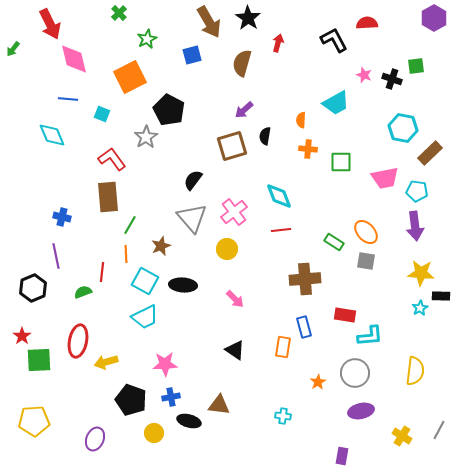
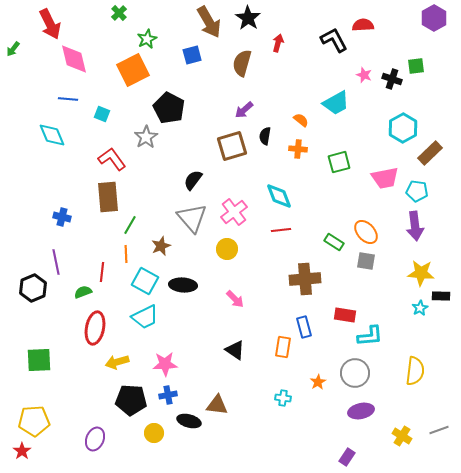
red semicircle at (367, 23): moved 4 px left, 2 px down
orange square at (130, 77): moved 3 px right, 7 px up
black pentagon at (169, 110): moved 2 px up
orange semicircle at (301, 120): rotated 126 degrees clockwise
cyan hexagon at (403, 128): rotated 20 degrees clockwise
orange cross at (308, 149): moved 10 px left
green square at (341, 162): moved 2 px left; rotated 15 degrees counterclockwise
purple line at (56, 256): moved 6 px down
red star at (22, 336): moved 115 px down
red ellipse at (78, 341): moved 17 px right, 13 px up
yellow arrow at (106, 362): moved 11 px right
blue cross at (171, 397): moved 3 px left, 2 px up
black pentagon at (131, 400): rotated 16 degrees counterclockwise
brown triangle at (219, 405): moved 2 px left
cyan cross at (283, 416): moved 18 px up
gray line at (439, 430): rotated 42 degrees clockwise
purple rectangle at (342, 456): moved 5 px right, 1 px down; rotated 24 degrees clockwise
